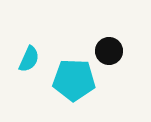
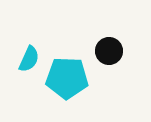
cyan pentagon: moved 7 px left, 2 px up
